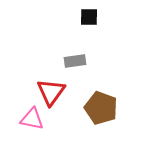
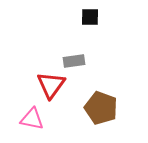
black square: moved 1 px right
gray rectangle: moved 1 px left
red triangle: moved 7 px up
